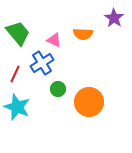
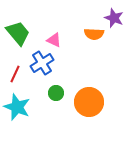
purple star: rotated 12 degrees counterclockwise
orange semicircle: moved 11 px right
green circle: moved 2 px left, 4 px down
